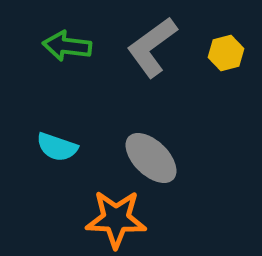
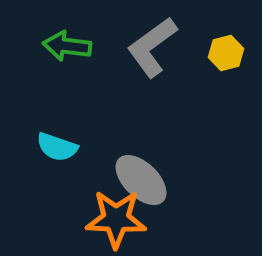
gray ellipse: moved 10 px left, 22 px down
